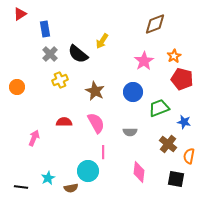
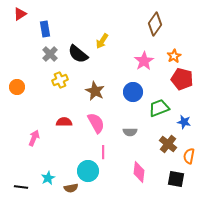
brown diamond: rotated 35 degrees counterclockwise
